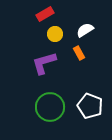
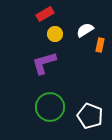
orange rectangle: moved 21 px right, 8 px up; rotated 40 degrees clockwise
white pentagon: moved 10 px down
